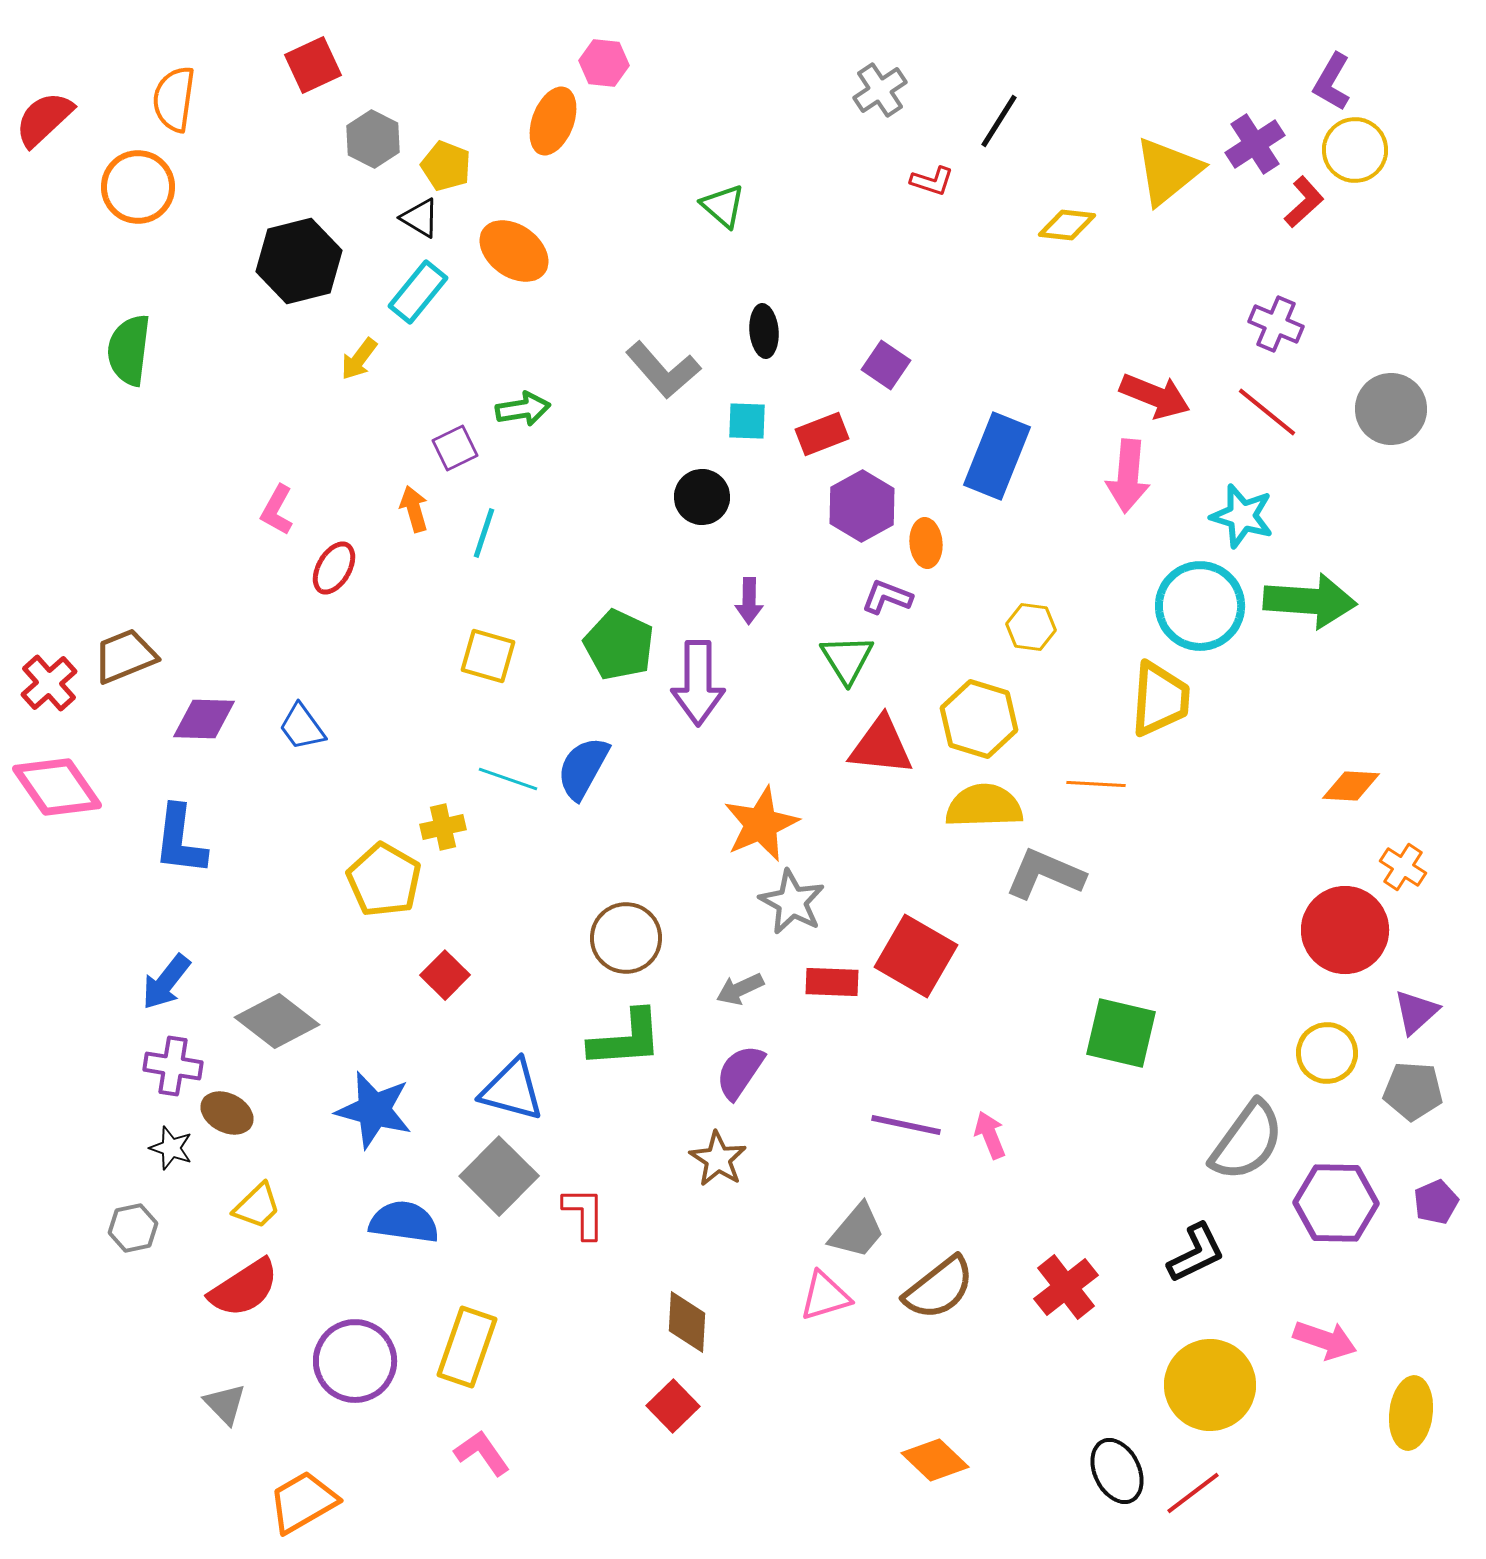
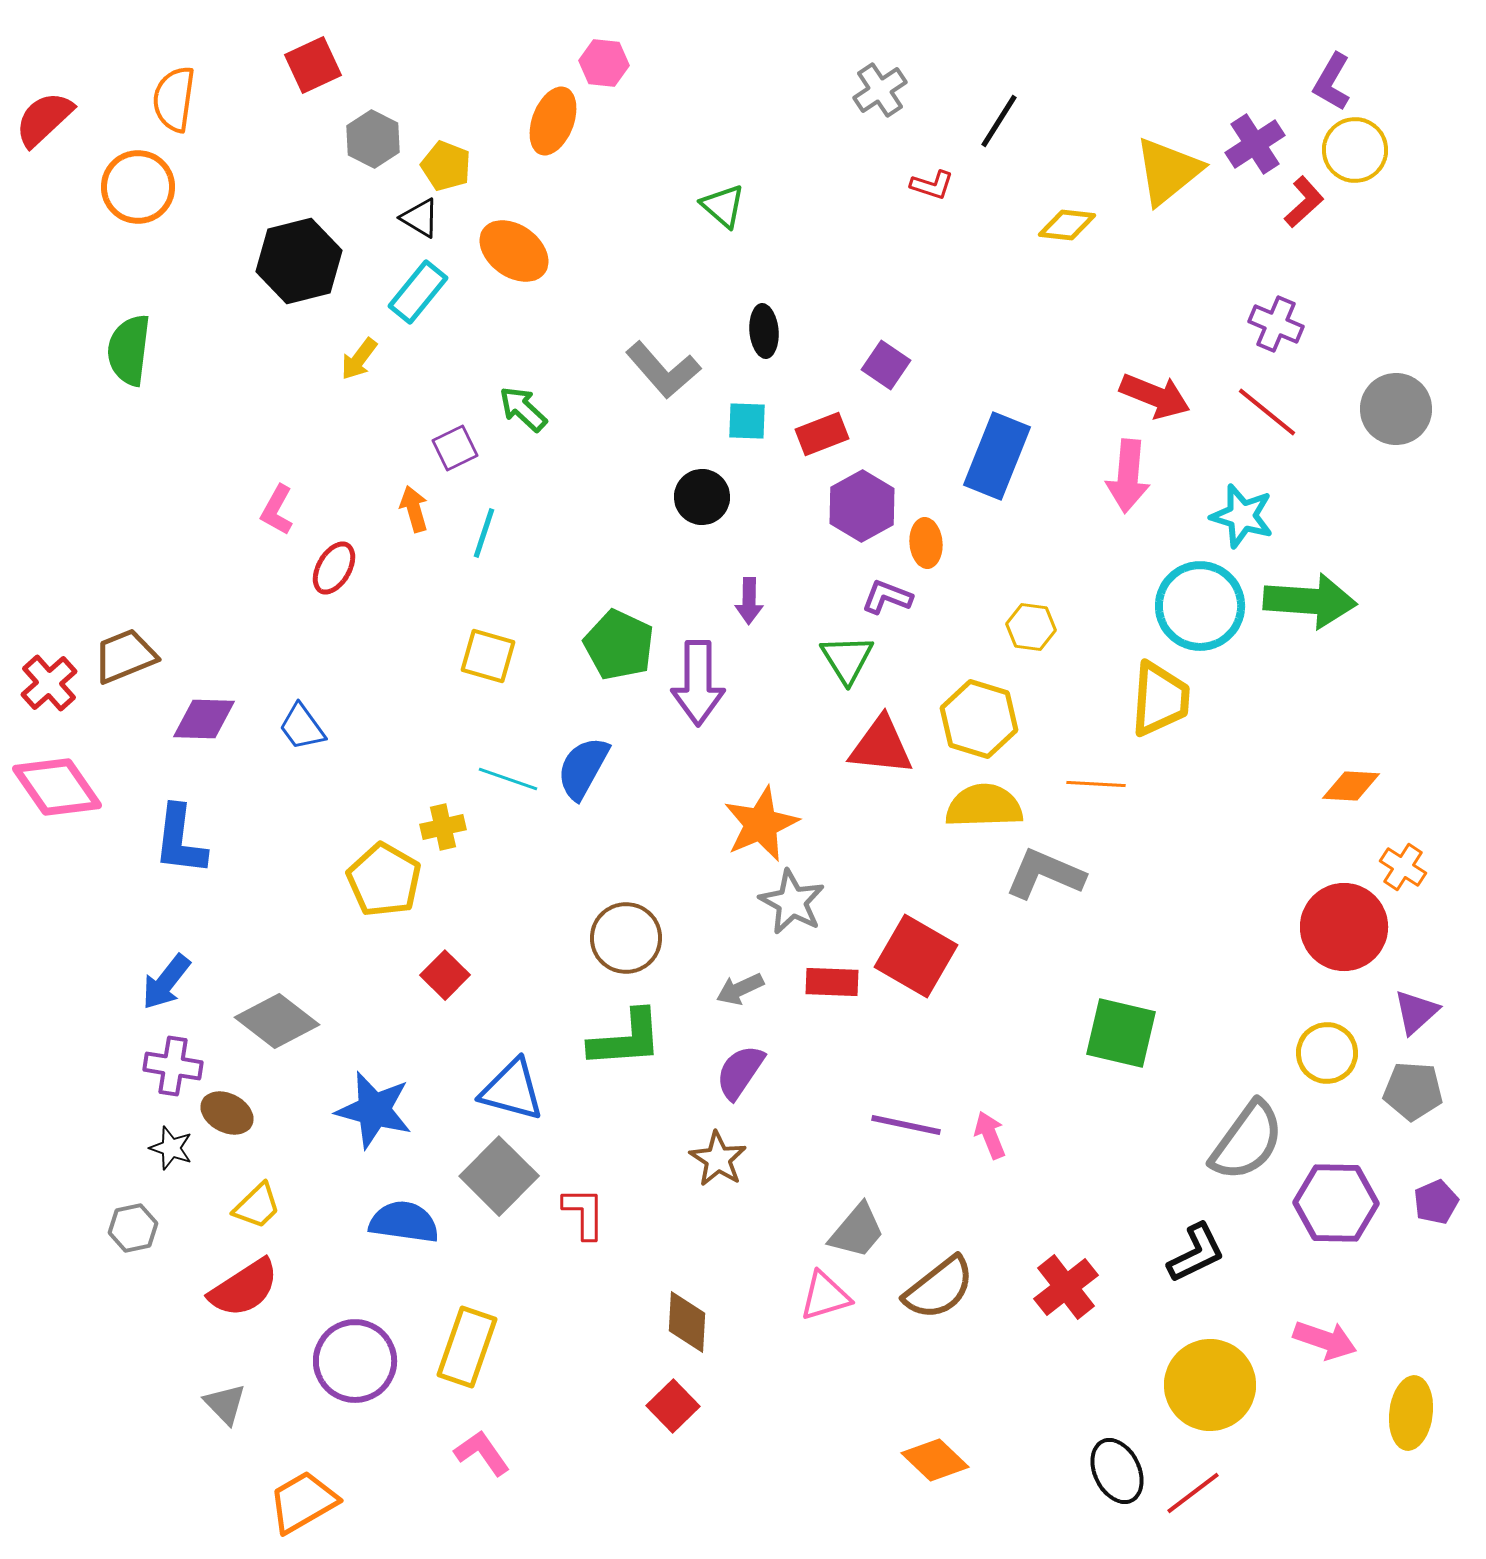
red L-shape at (932, 181): moved 4 px down
green arrow at (523, 409): rotated 128 degrees counterclockwise
gray circle at (1391, 409): moved 5 px right
red circle at (1345, 930): moved 1 px left, 3 px up
